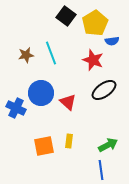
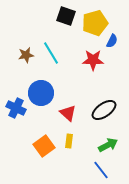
black square: rotated 18 degrees counterclockwise
yellow pentagon: rotated 15 degrees clockwise
blue semicircle: rotated 56 degrees counterclockwise
cyan line: rotated 10 degrees counterclockwise
red star: rotated 20 degrees counterclockwise
black ellipse: moved 20 px down
red triangle: moved 11 px down
orange square: rotated 25 degrees counterclockwise
blue line: rotated 30 degrees counterclockwise
